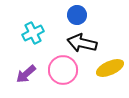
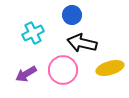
blue circle: moved 5 px left
yellow ellipse: rotated 8 degrees clockwise
purple arrow: rotated 10 degrees clockwise
